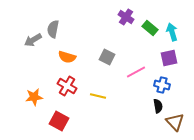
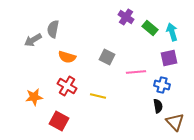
pink line: rotated 24 degrees clockwise
